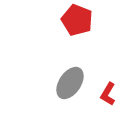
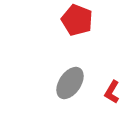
red L-shape: moved 4 px right, 2 px up
